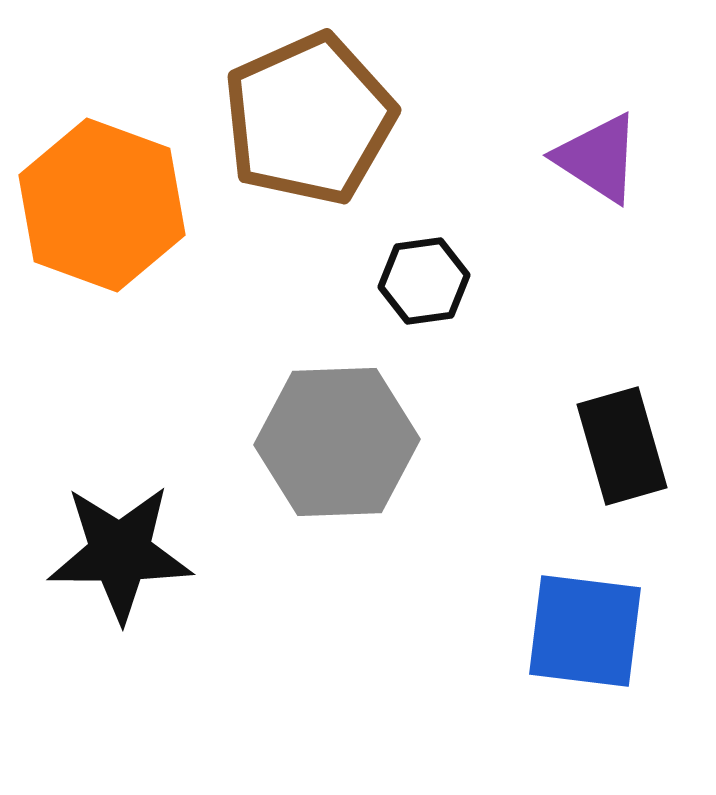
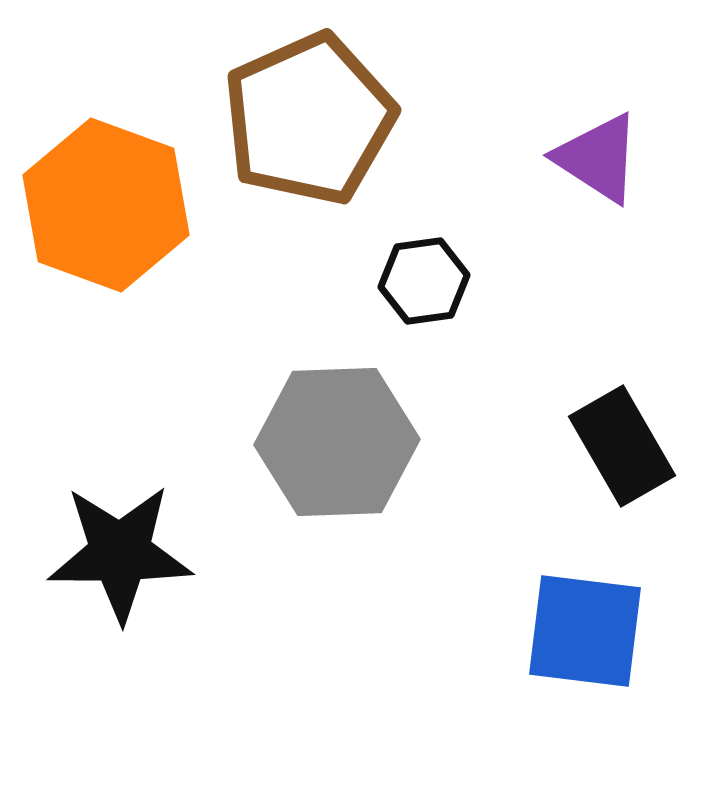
orange hexagon: moved 4 px right
black rectangle: rotated 14 degrees counterclockwise
